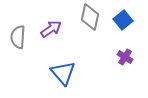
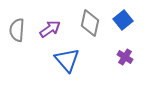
gray diamond: moved 6 px down
purple arrow: moved 1 px left
gray semicircle: moved 1 px left, 7 px up
blue triangle: moved 4 px right, 13 px up
